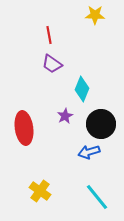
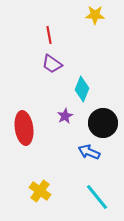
black circle: moved 2 px right, 1 px up
blue arrow: rotated 40 degrees clockwise
